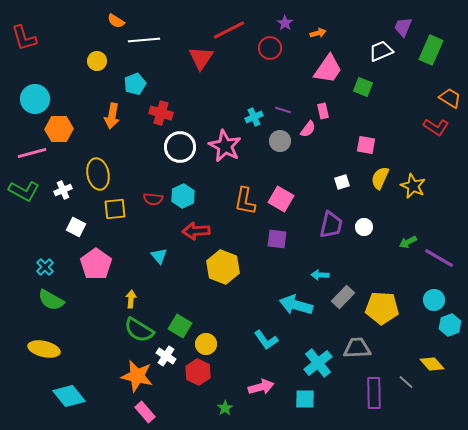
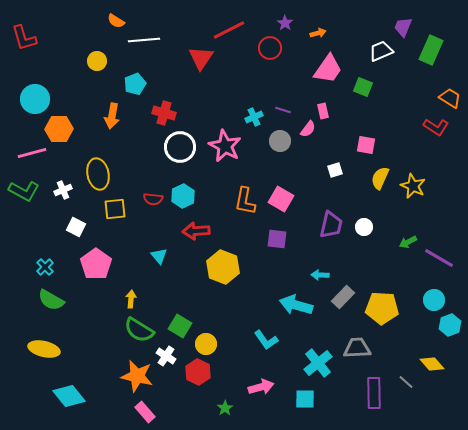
red cross at (161, 113): moved 3 px right
white square at (342, 182): moved 7 px left, 12 px up
